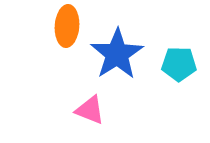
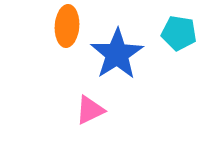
cyan pentagon: moved 31 px up; rotated 8 degrees clockwise
pink triangle: rotated 48 degrees counterclockwise
